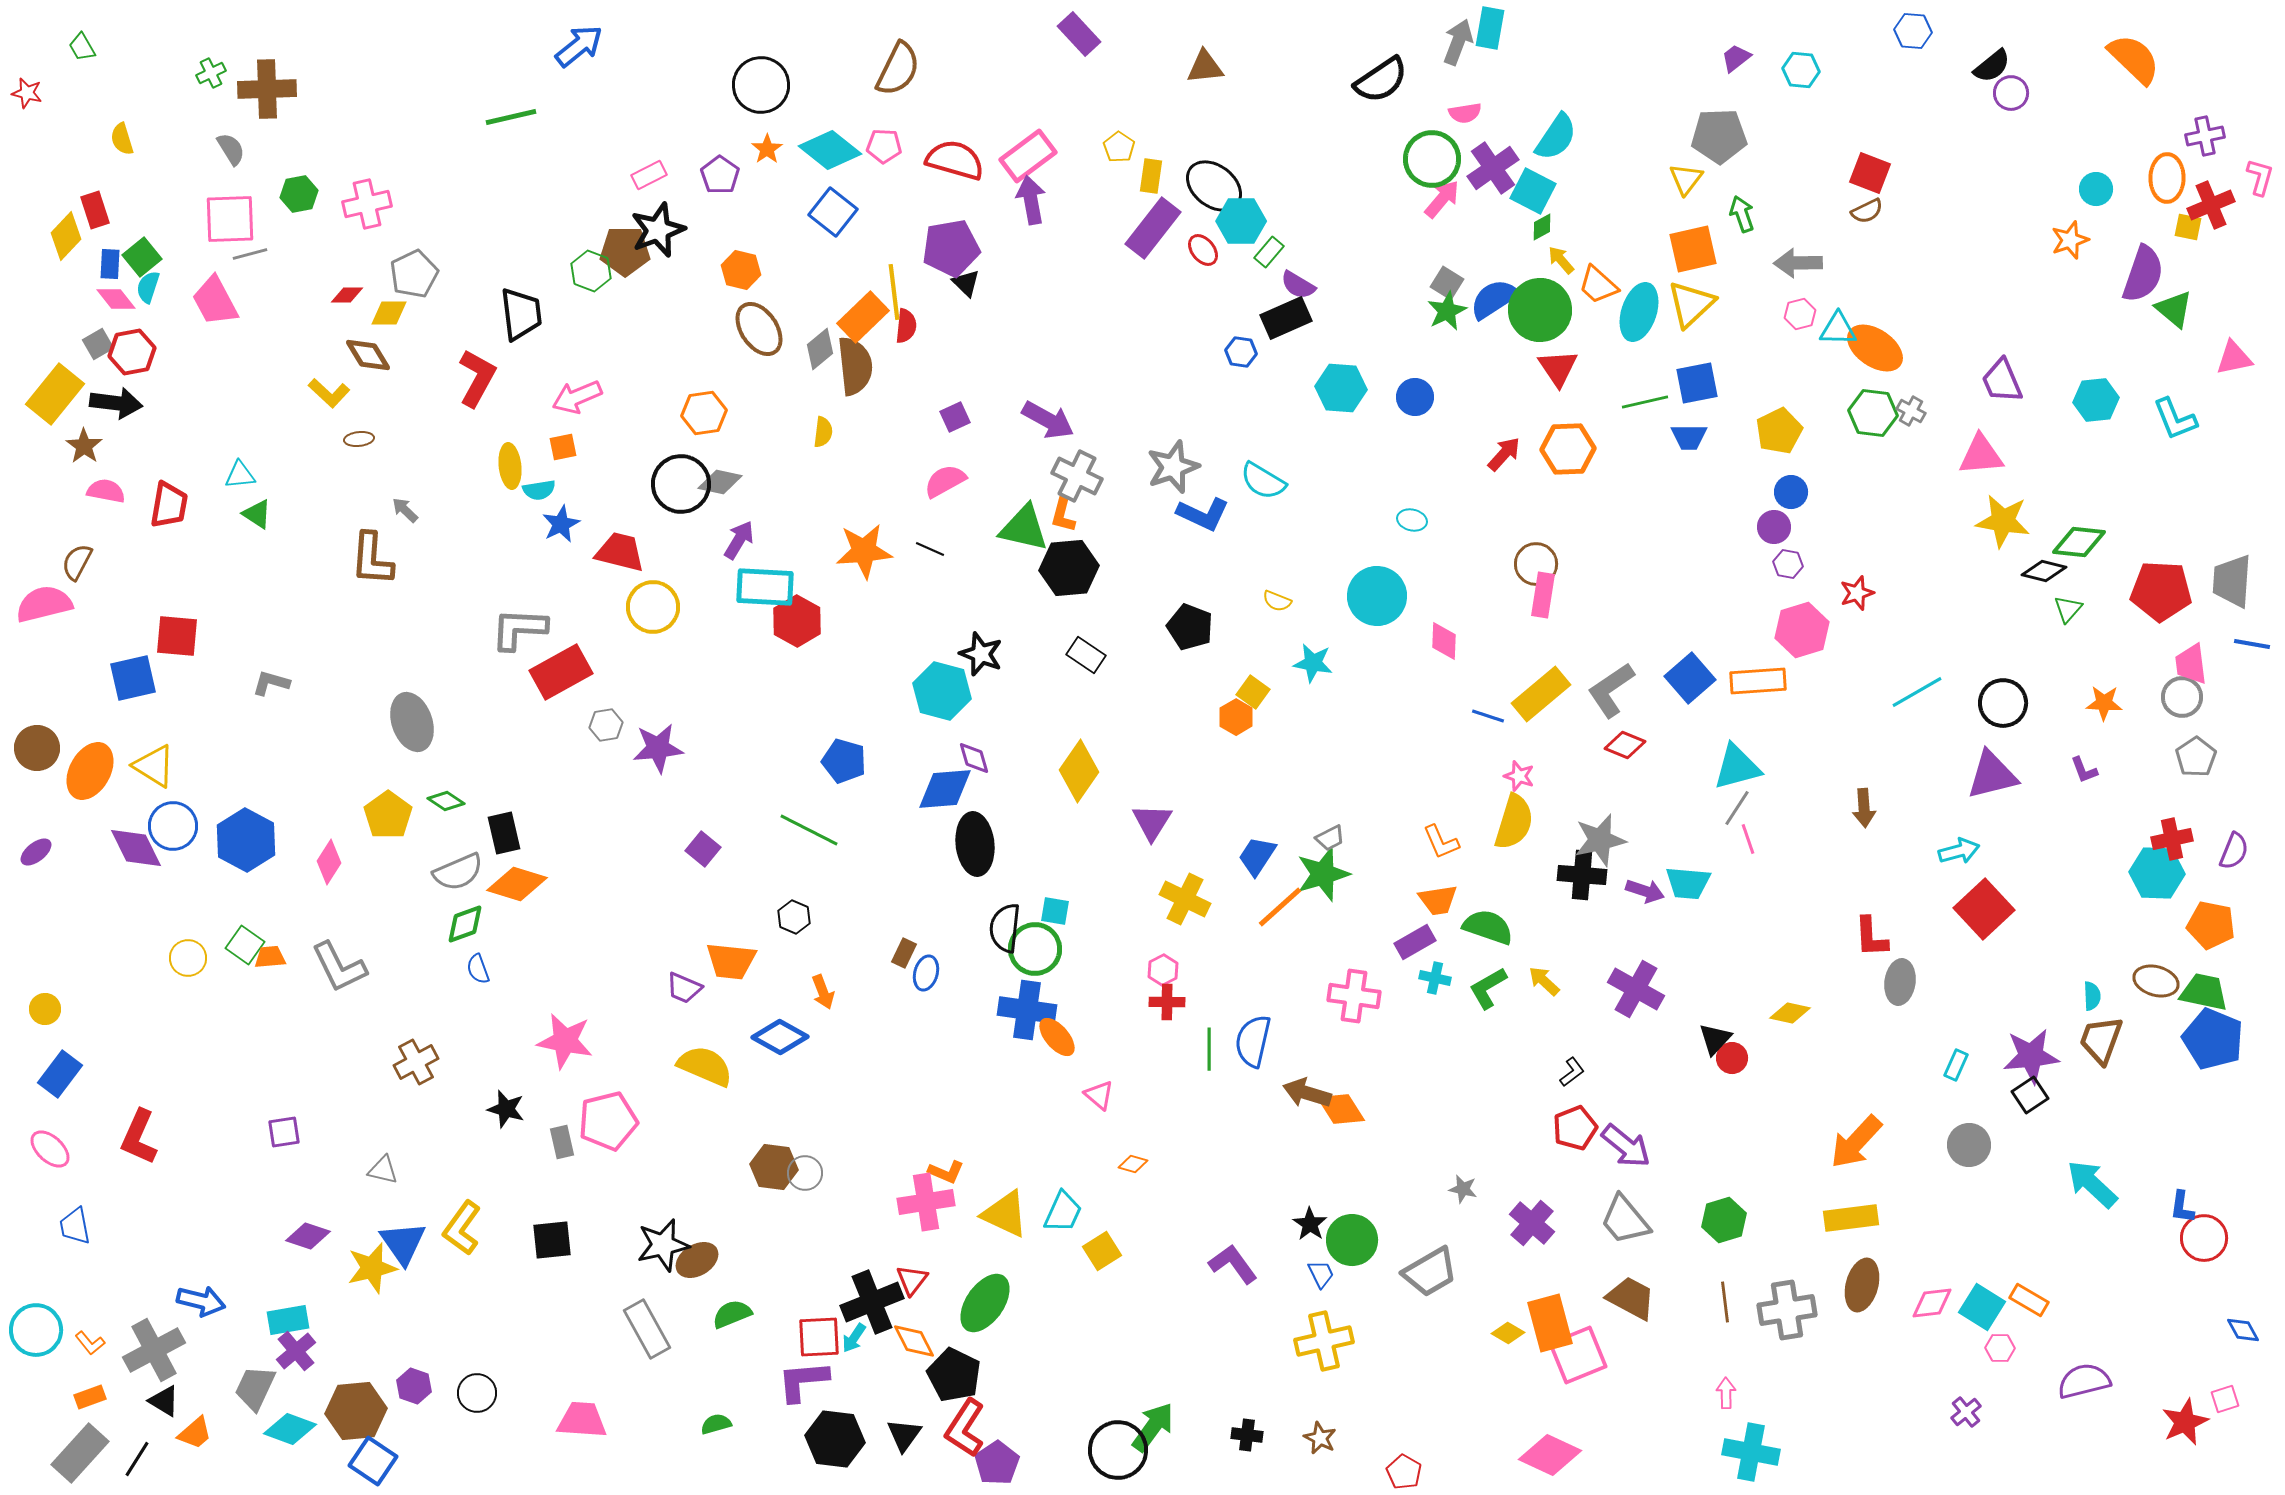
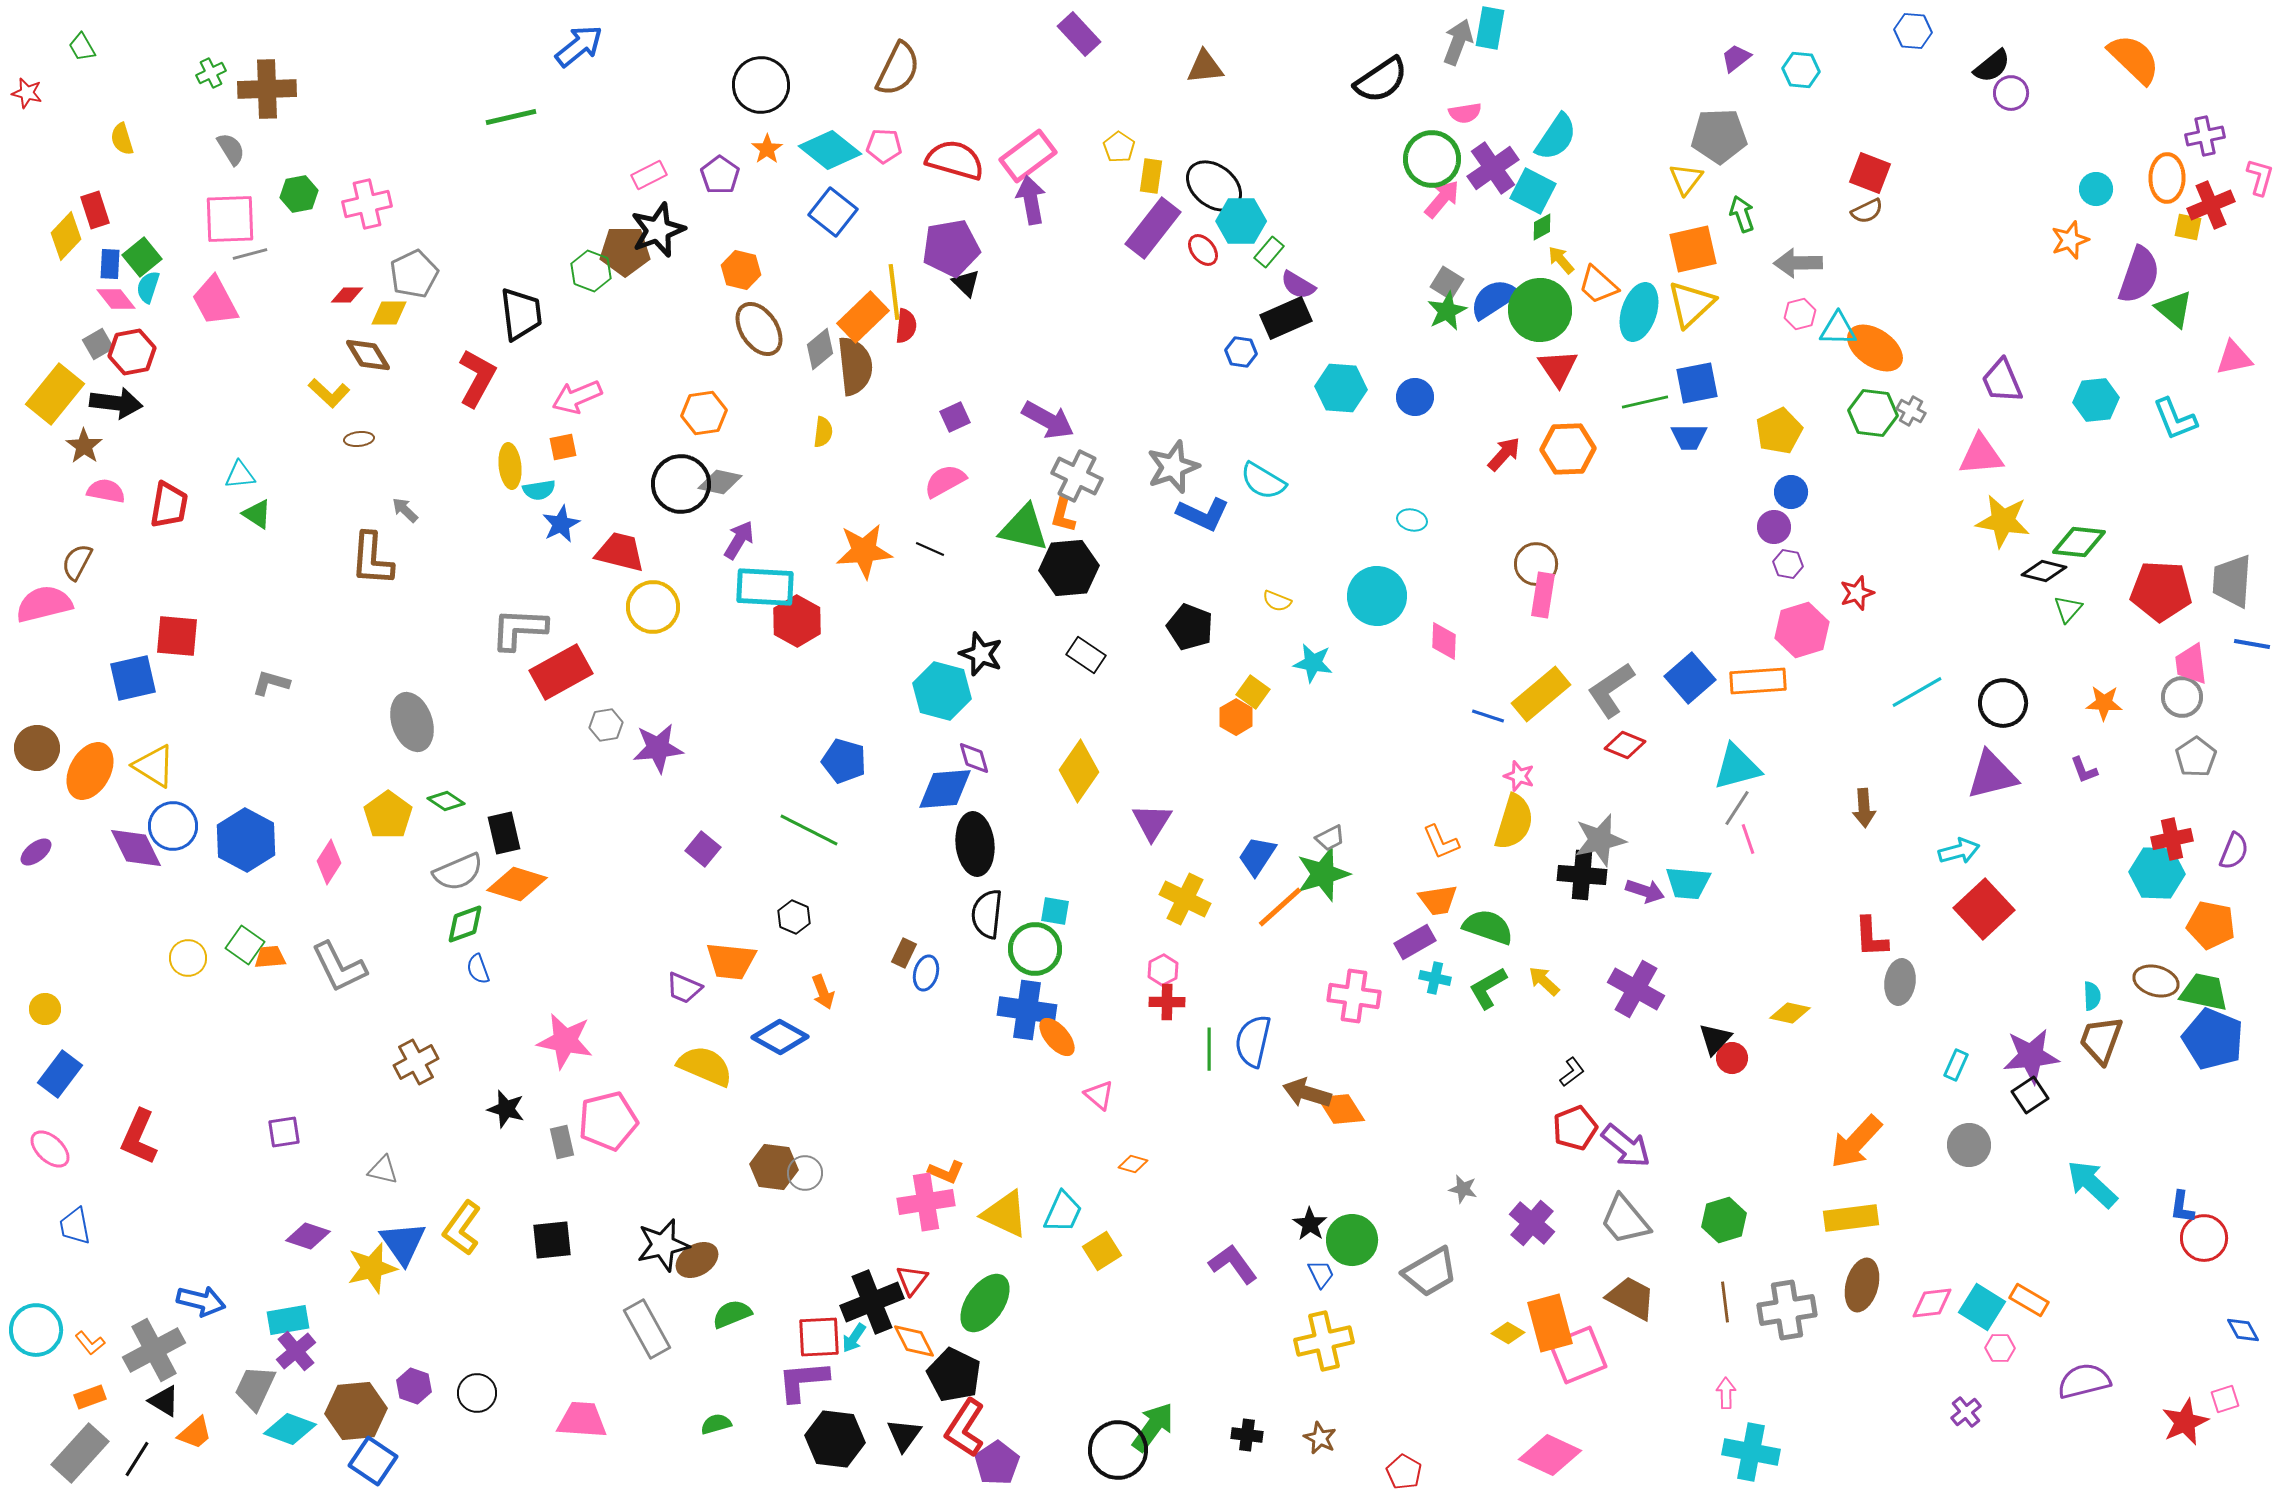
purple semicircle at (2143, 274): moved 4 px left, 1 px down
black semicircle at (1005, 928): moved 18 px left, 14 px up
